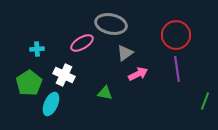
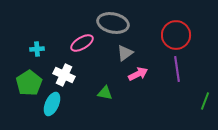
gray ellipse: moved 2 px right, 1 px up
cyan ellipse: moved 1 px right
